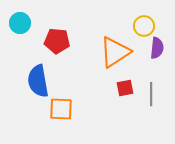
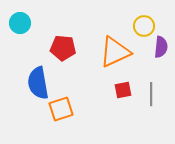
red pentagon: moved 6 px right, 7 px down
purple semicircle: moved 4 px right, 1 px up
orange triangle: rotated 8 degrees clockwise
blue semicircle: moved 2 px down
red square: moved 2 px left, 2 px down
orange square: rotated 20 degrees counterclockwise
